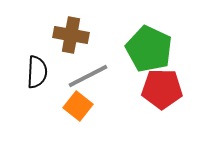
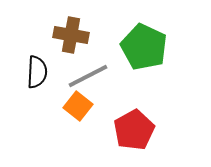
green pentagon: moved 5 px left, 2 px up
red pentagon: moved 28 px left, 41 px down; rotated 30 degrees counterclockwise
